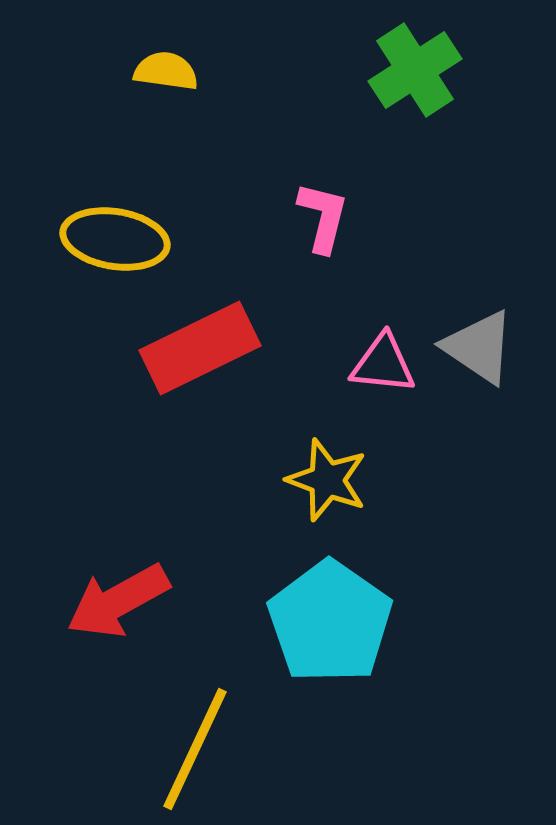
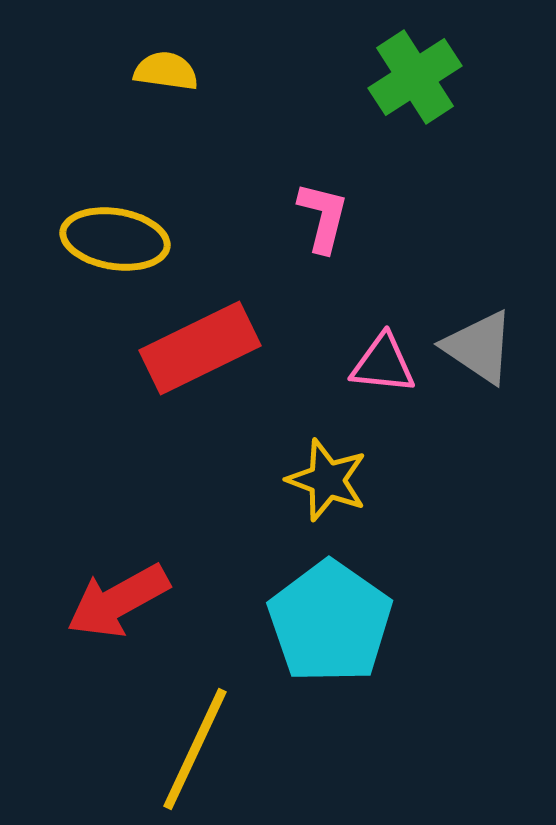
green cross: moved 7 px down
